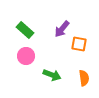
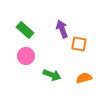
purple arrow: rotated 120 degrees clockwise
orange semicircle: rotated 98 degrees counterclockwise
